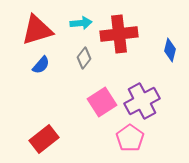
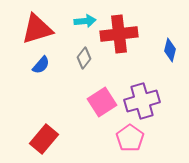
cyan arrow: moved 4 px right, 2 px up
red triangle: moved 1 px up
purple cross: rotated 12 degrees clockwise
red rectangle: rotated 12 degrees counterclockwise
